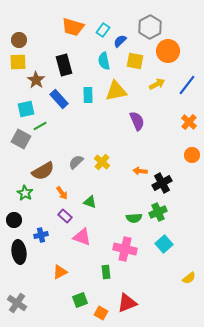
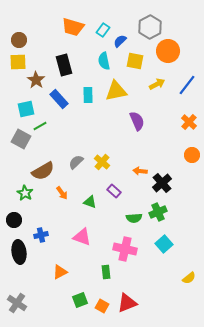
black cross at (162, 183): rotated 12 degrees counterclockwise
purple rectangle at (65, 216): moved 49 px right, 25 px up
orange square at (101, 313): moved 1 px right, 7 px up
